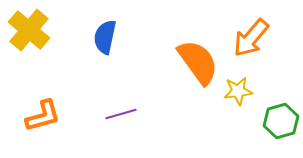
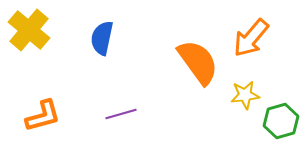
blue semicircle: moved 3 px left, 1 px down
yellow star: moved 7 px right, 4 px down
